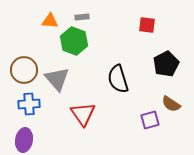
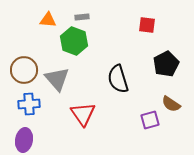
orange triangle: moved 2 px left, 1 px up
